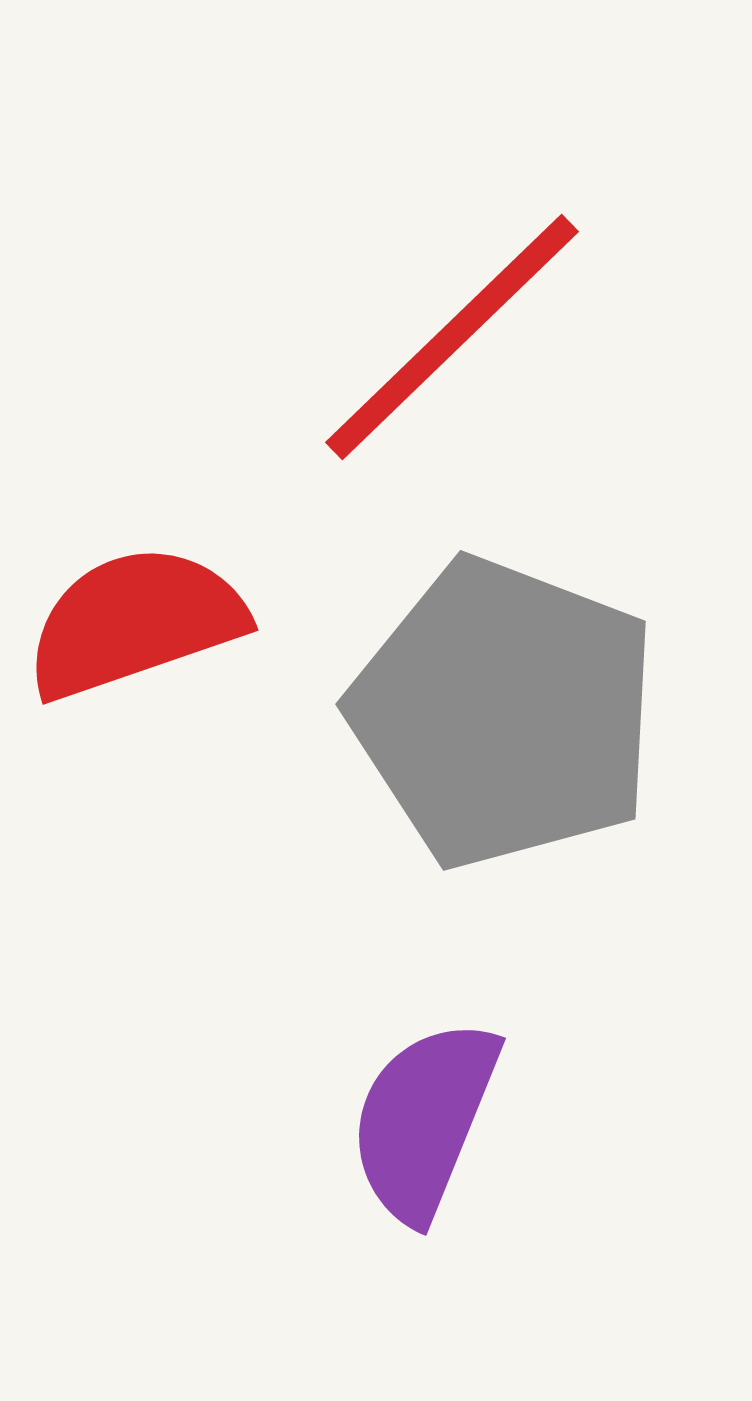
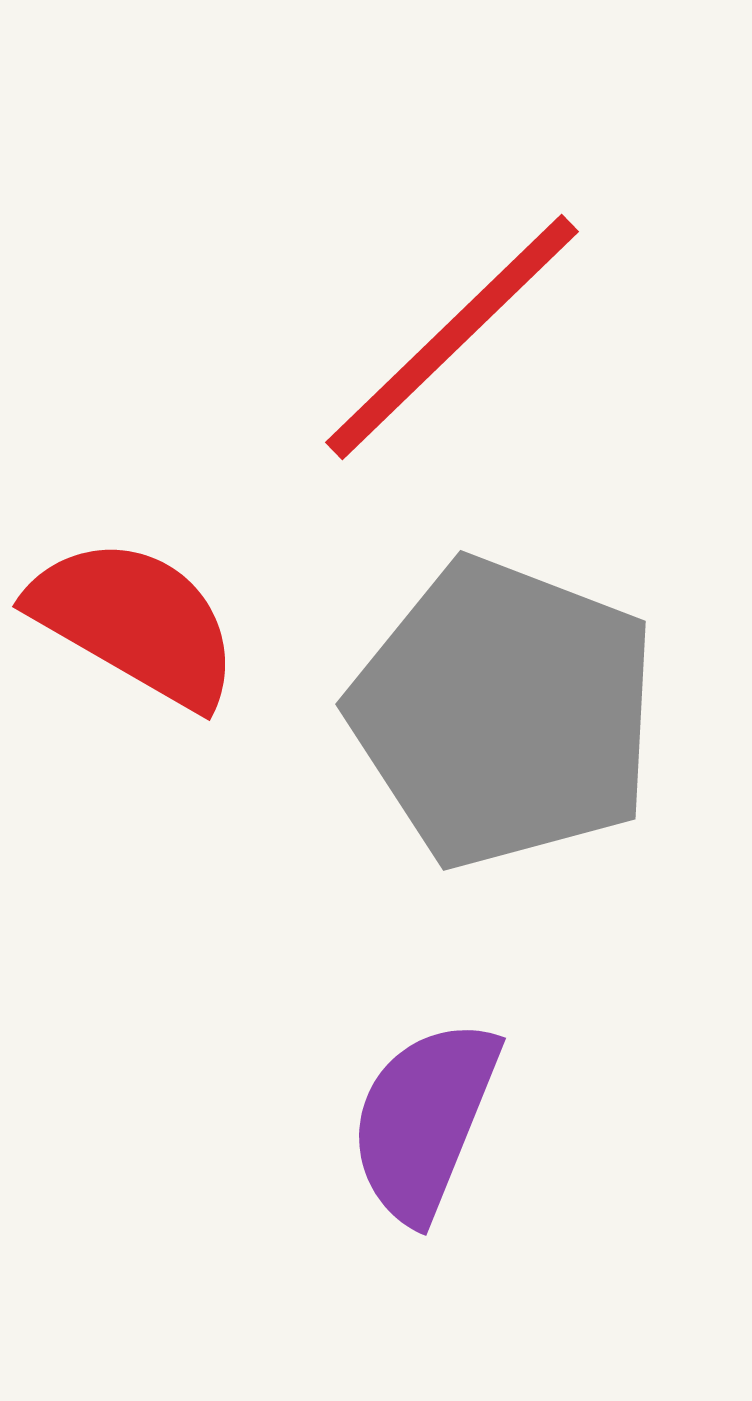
red semicircle: rotated 49 degrees clockwise
